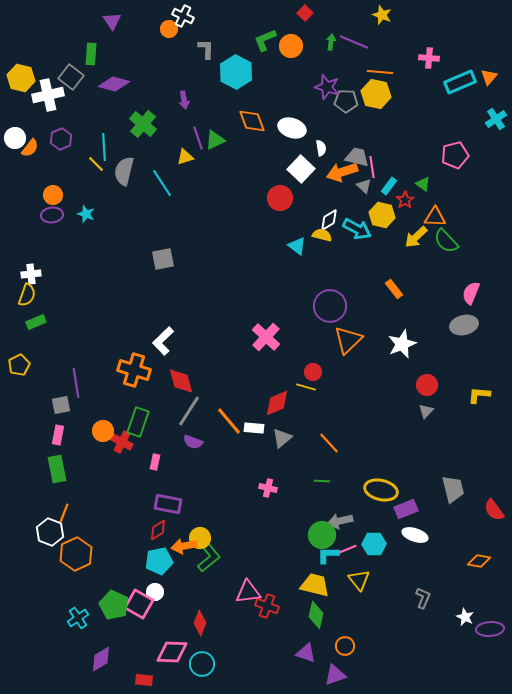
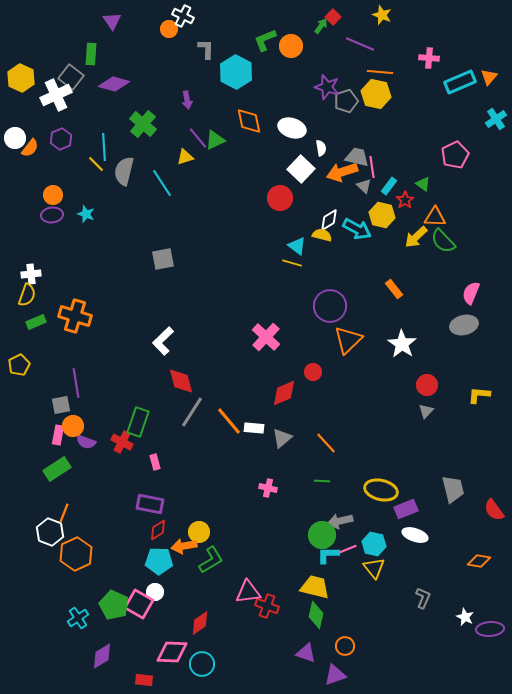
red square at (305, 13): moved 28 px right, 4 px down
green arrow at (331, 42): moved 10 px left, 16 px up; rotated 28 degrees clockwise
purple line at (354, 42): moved 6 px right, 2 px down
yellow hexagon at (21, 78): rotated 12 degrees clockwise
white cross at (48, 95): moved 8 px right; rotated 12 degrees counterclockwise
purple arrow at (184, 100): moved 3 px right
gray pentagon at (346, 101): rotated 20 degrees counterclockwise
orange diamond at (252, 121): moved 3 px left; rotated 8 degrees clockwise
purple line at (198, 138): rotated 20 degrees counterclockwise
pink pentagon at (455, 155): rotated 12 degrees counterclockwise
green semicircle at (446, 241): moved 3 px left
white star at (402, 344): rotated 16 degrees counterclockwise
orange cross at (134, 370): moved 59 px left, 54 px up
yellow line at (306, 387): moved 14 px left, 124 px up
red diamond at (277, 403): moved 7 px right, 10 px up
gray line at (189, 411): moved 3 px right, 1 px down
orange circle at (103, 431): moved 30 px left, 5 px up
purple semicircle at (193, 442): moved 107 px left
orange line at (329, 443): moved 3 px left
pink rectangle at (155, 462): rotated 28 degrees counterclockwise
green rectangle at (57, 469): rotated 68 degrees clockwise
purple rectangle at (168, 504): moved 18 px left
yellow circle at (200, 538): moved 1 px left, 6 px up
cyan hexagon at (374, 544): rotated 15 degrees clockwise
green L-shape at (209, 558): moved 2 px right, 2 px down; rotated 8 degrees clockwise
cyan pentagon at (159, 561): rotated 12 degrees clockwise
yellow triangle at (359, 580): moved 15 px right, 12 px up
yellow trapezoid at (315, 585): moved 2 px down
red diamond at (200, 623): rotated 35 degrees clockwise
purple diamond at (101, 659): moved 1 px right, 3 px up
